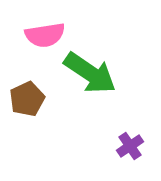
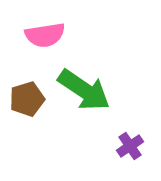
green arrow: moved 6 px left, 17 px down
brown pentagon: rotated 8 degrees clockwise
